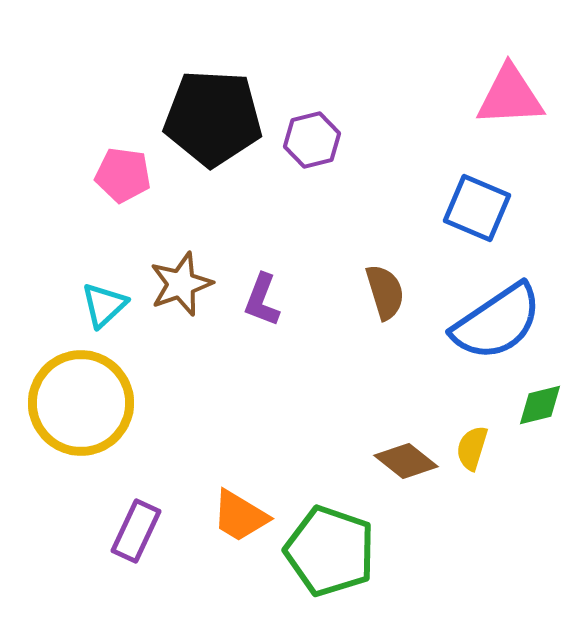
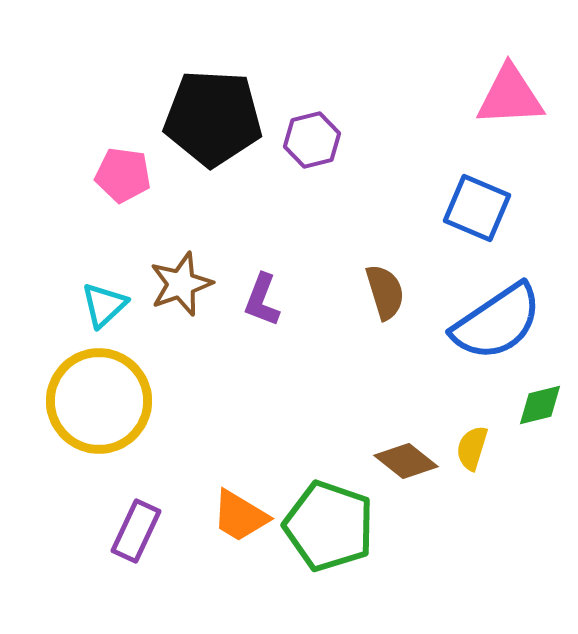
yellow circle: moved 18 px right, 2 px up
green pentagon: moved 1 px left, 25 px up
